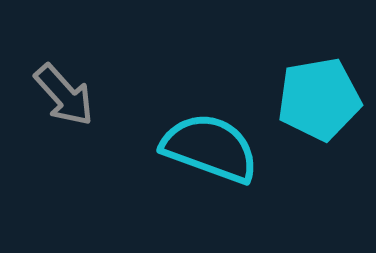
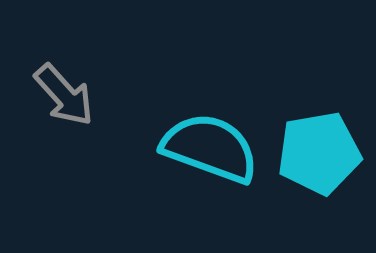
cyan pentagon: moved 54 px down
